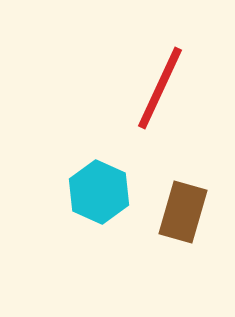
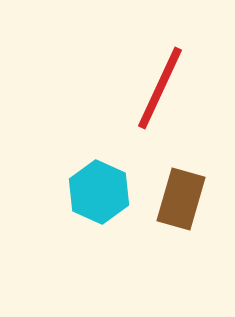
brown rectangle: moved 2 px left, 13 px up
